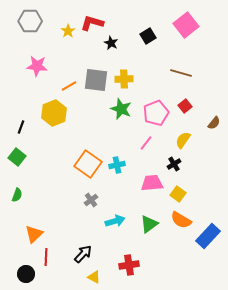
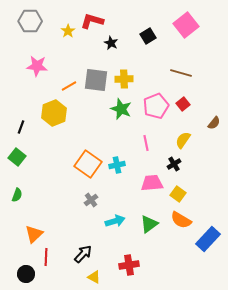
red L-shape: moved 2 px up
red square: moved 2 px left, 2 px up
pink pentagon: moved 7 px up
pink line: rotated 49 degrees counterclockwise
blue rectangle: moved 3 px down
